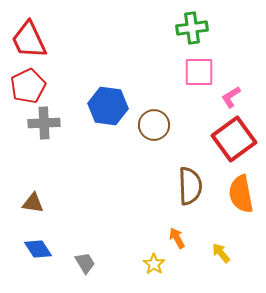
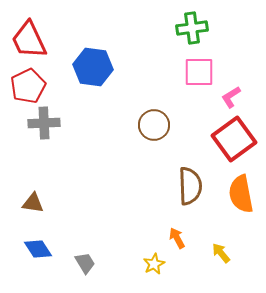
blue hexagon: moved 15 px left, 39 px up
yellow star: rotated 10 degrees clockwise
